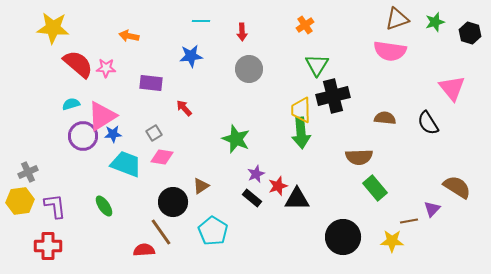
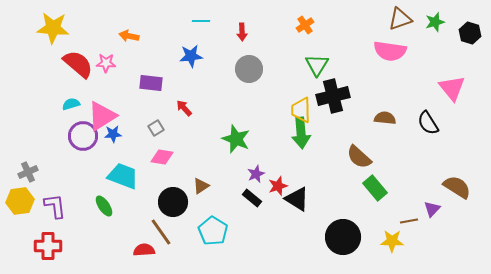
brown triangle at (397, 19): moved 3 px right
pink star at (106, 68): moved 5 px up
gray square at (154, 133): moved 2 px right, 5 px up
brown semicircle at (359, 157): rotated 44 degrees clockwise
cyan trapezoid at (126, 164): moved 3 px left, 12 px down
black triangle at (297, 199): rotated 32 degrees clockwise
